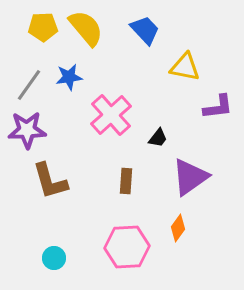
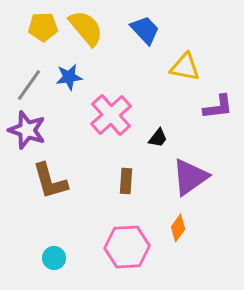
purple star: rotated 21 degrees clockwise
